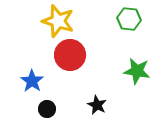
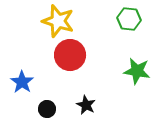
blue star: moved 10 px left, 1 px down
black star: moved 11 px left
